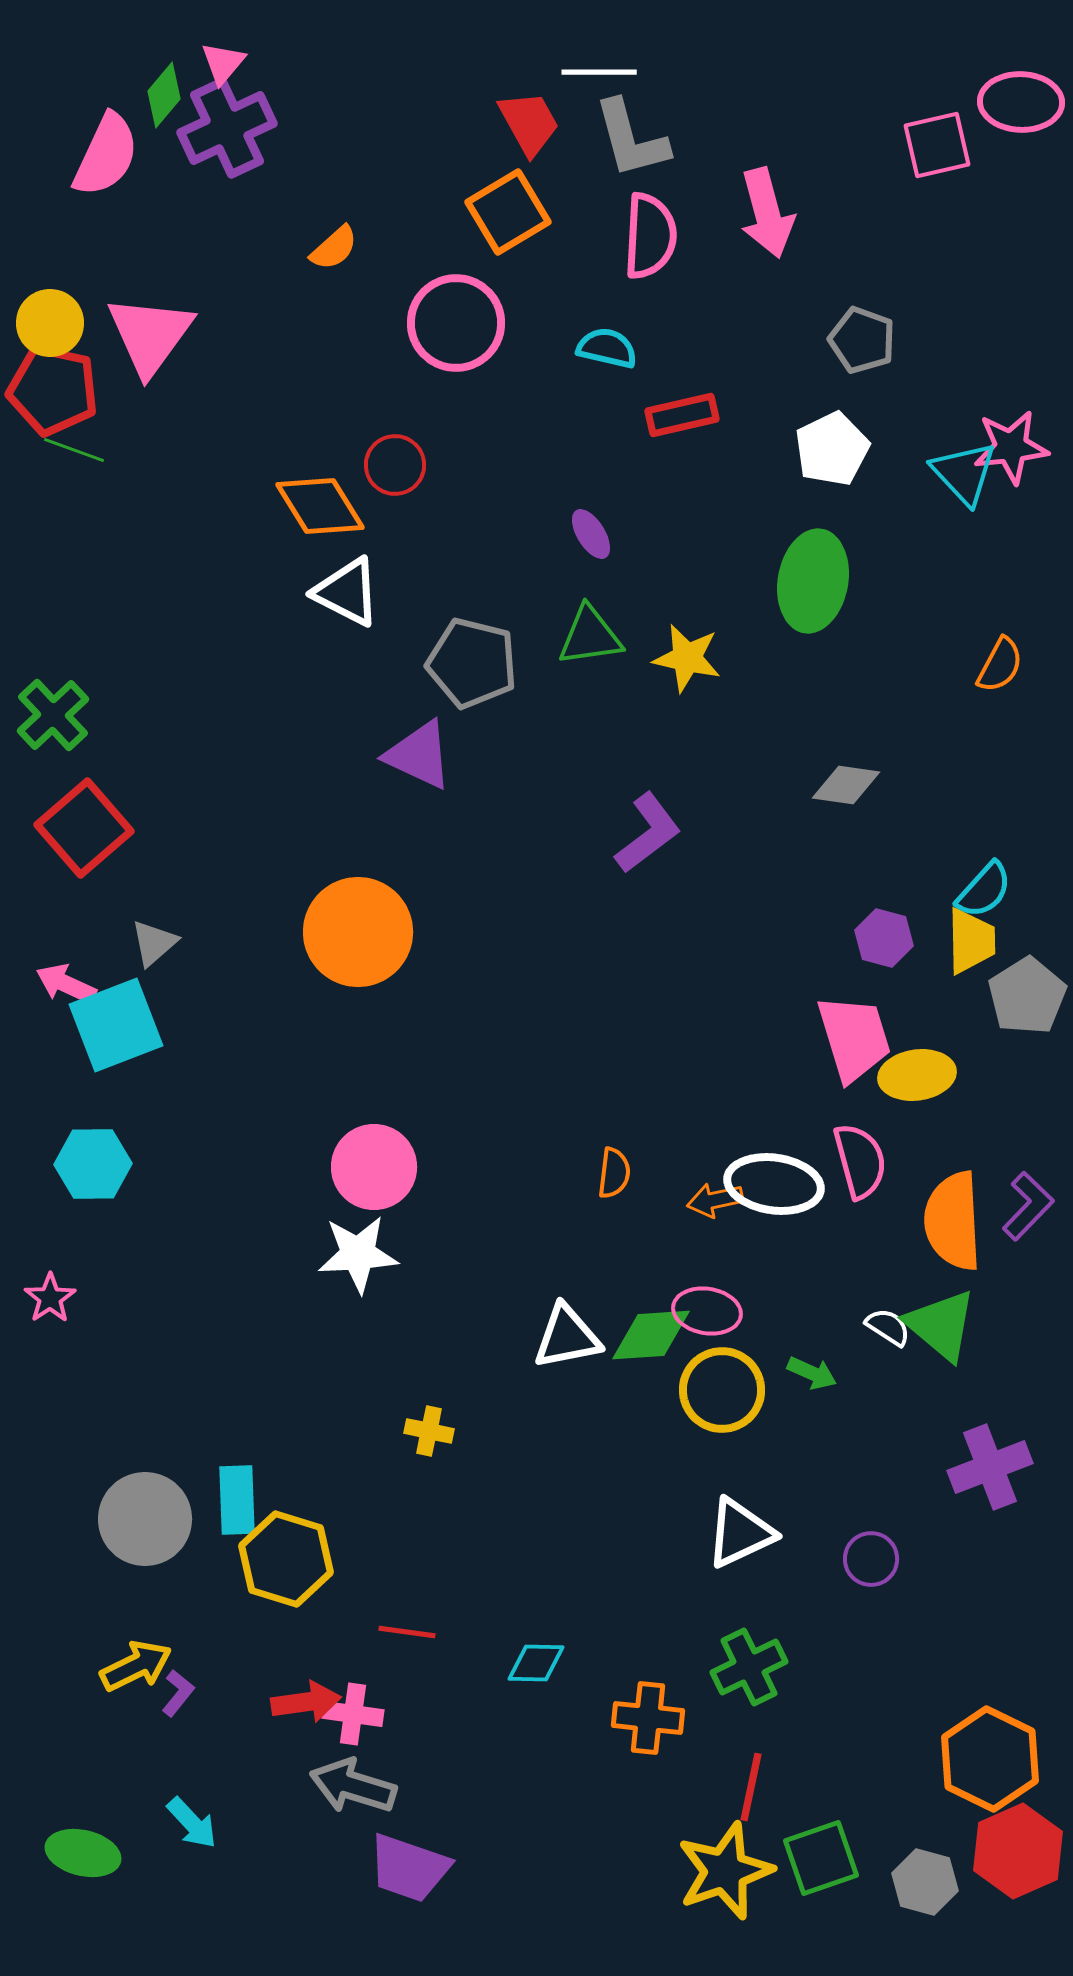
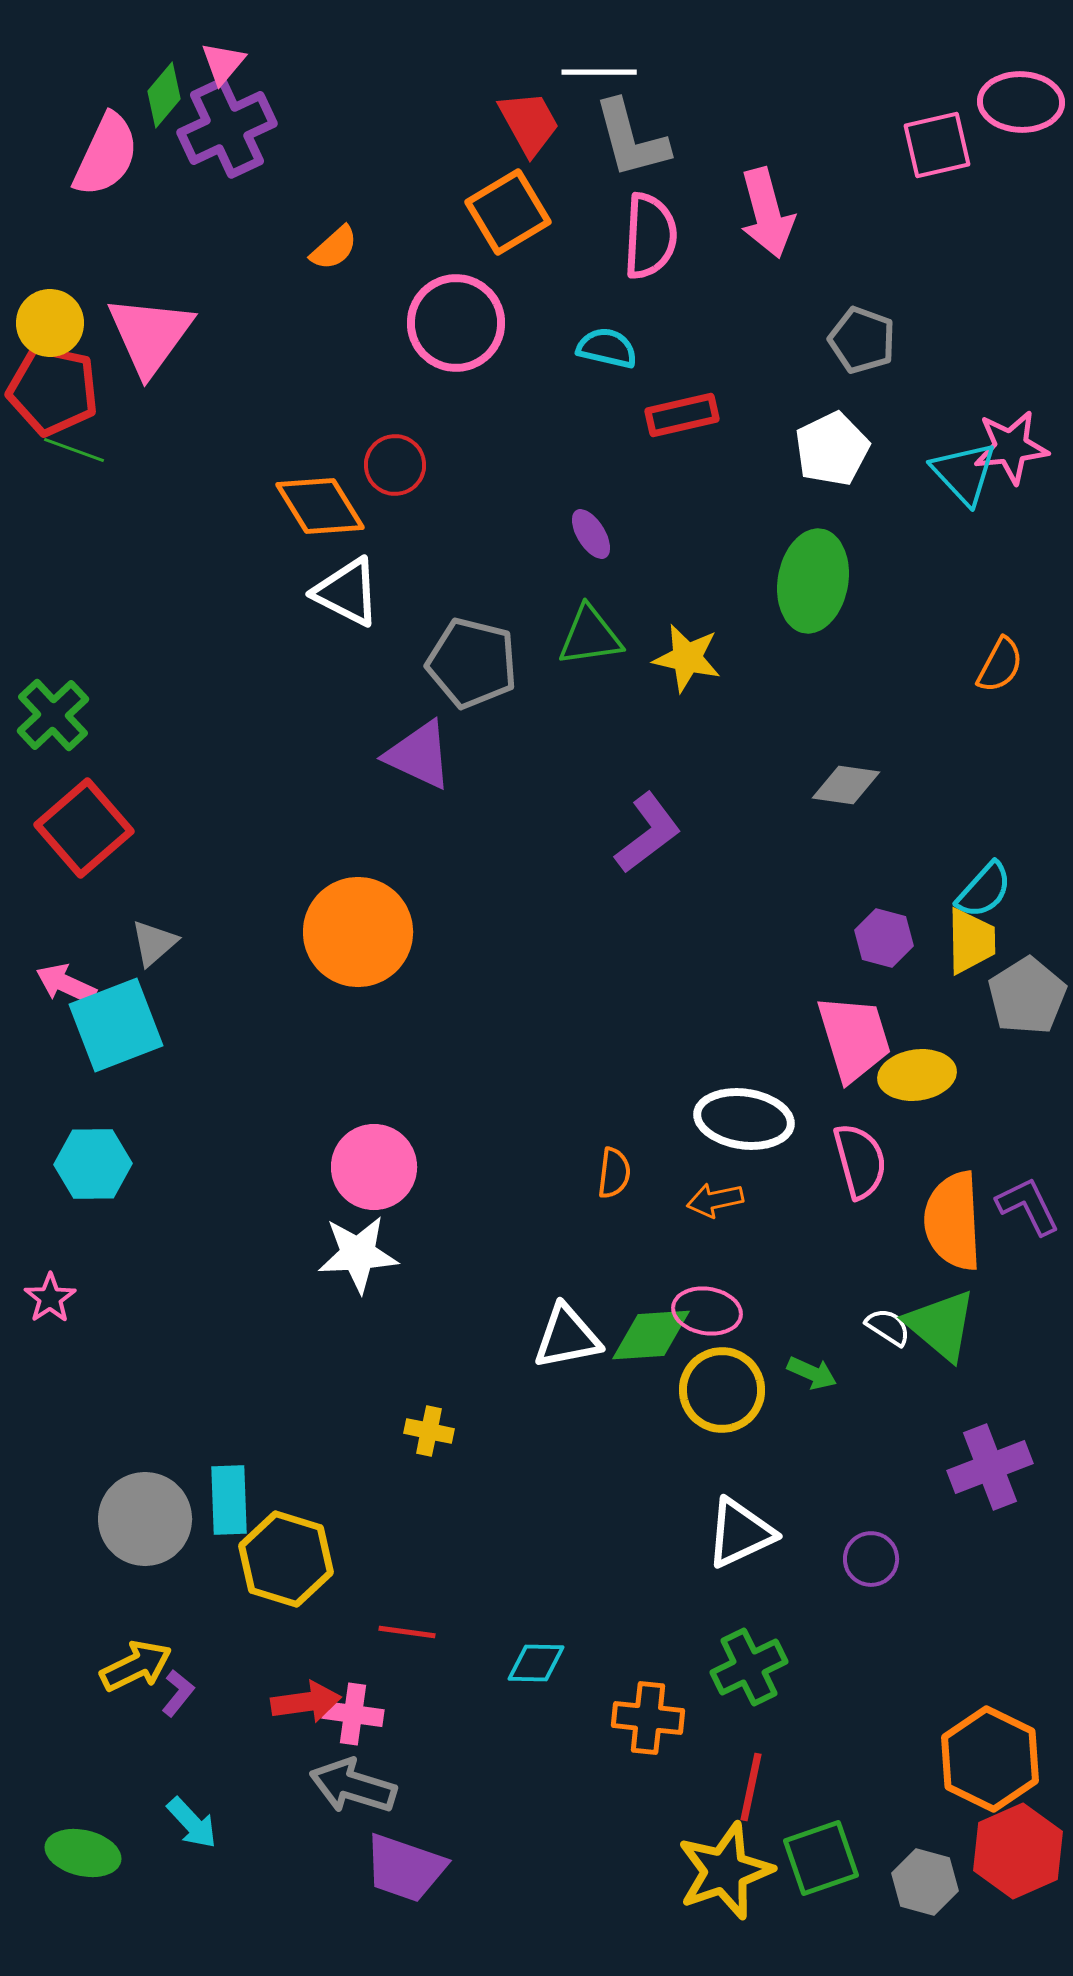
white ellipse at (774, 1184): moved 30 px left, 65 px up
purple L-shape at (1028, 1206): rotated 70 degrees counterclockwise
cyan rectangle at (237, 1500): moved 8 px left
purple trapezoid at (409, 1868): moved 4 px left
